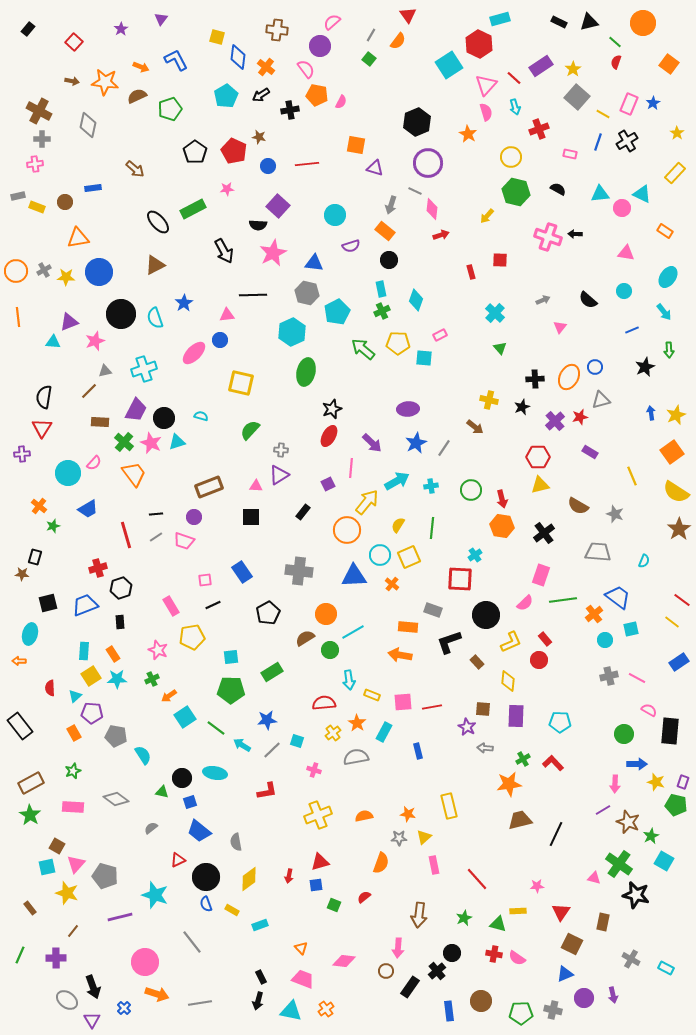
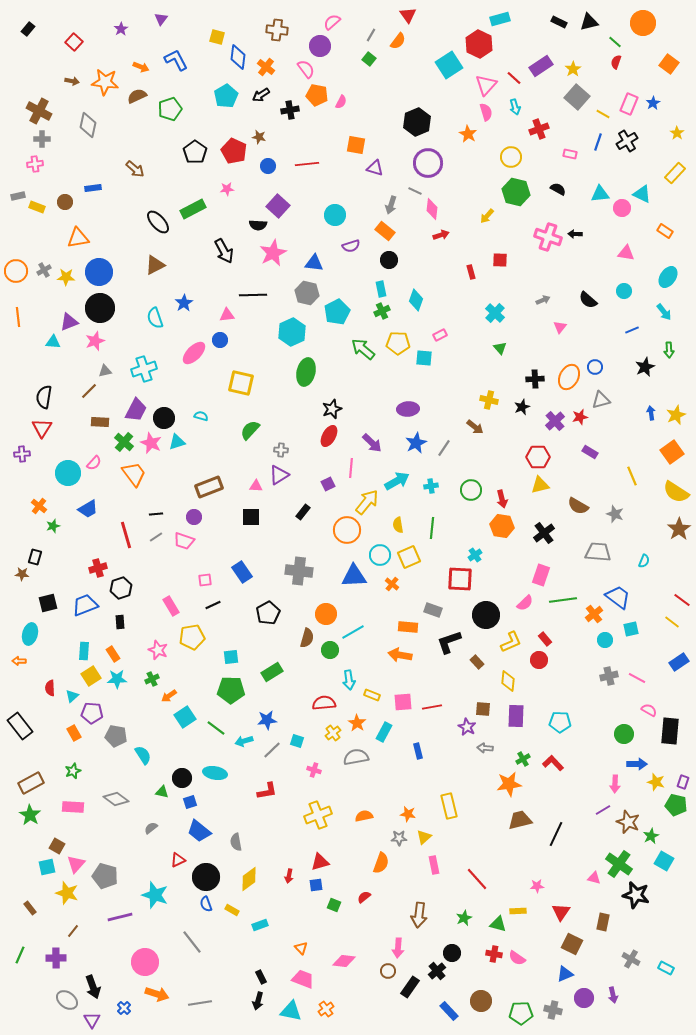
black circle at (121, 314): moved 21 px left, 6 px up
yellow semicircle at (398, 525): rotated 42 degrees counterclockwise
brown semicircle at (305, 638): moved 2 px right; rotated 138 degrees clockwise
cyan triangle at (75, 696): moved 3 px left
cyan arrow at (242, 745): moved 2 px right, 4 px up; rotated 48 degrees counterclockwise
brown circle at (386, 971): moved 2 px right
blue rectangle at (449, 1011): rotated 36 degrees counterclockwise
